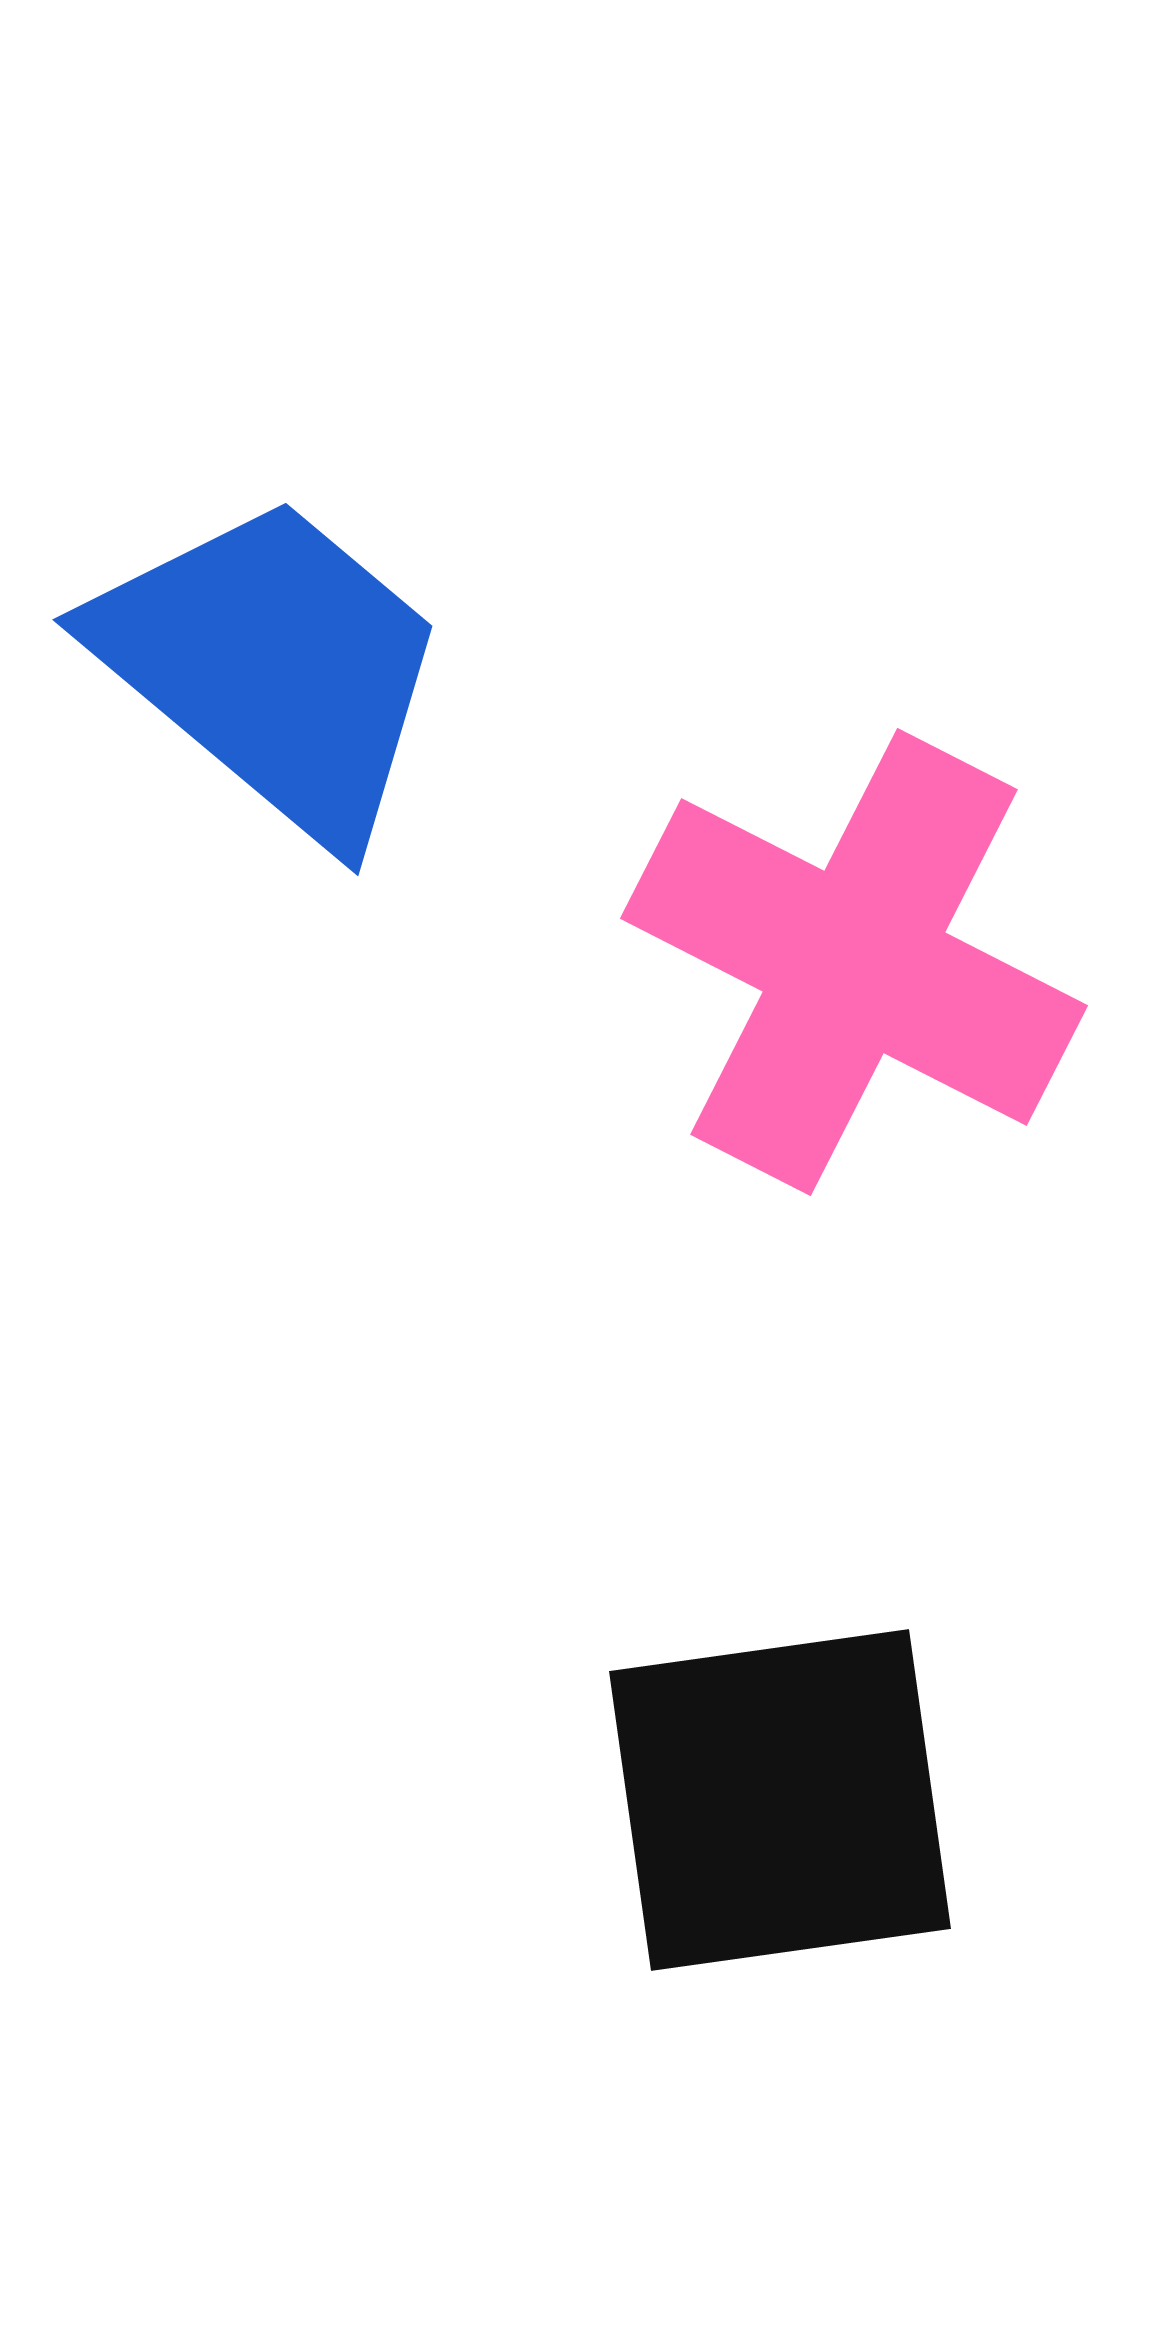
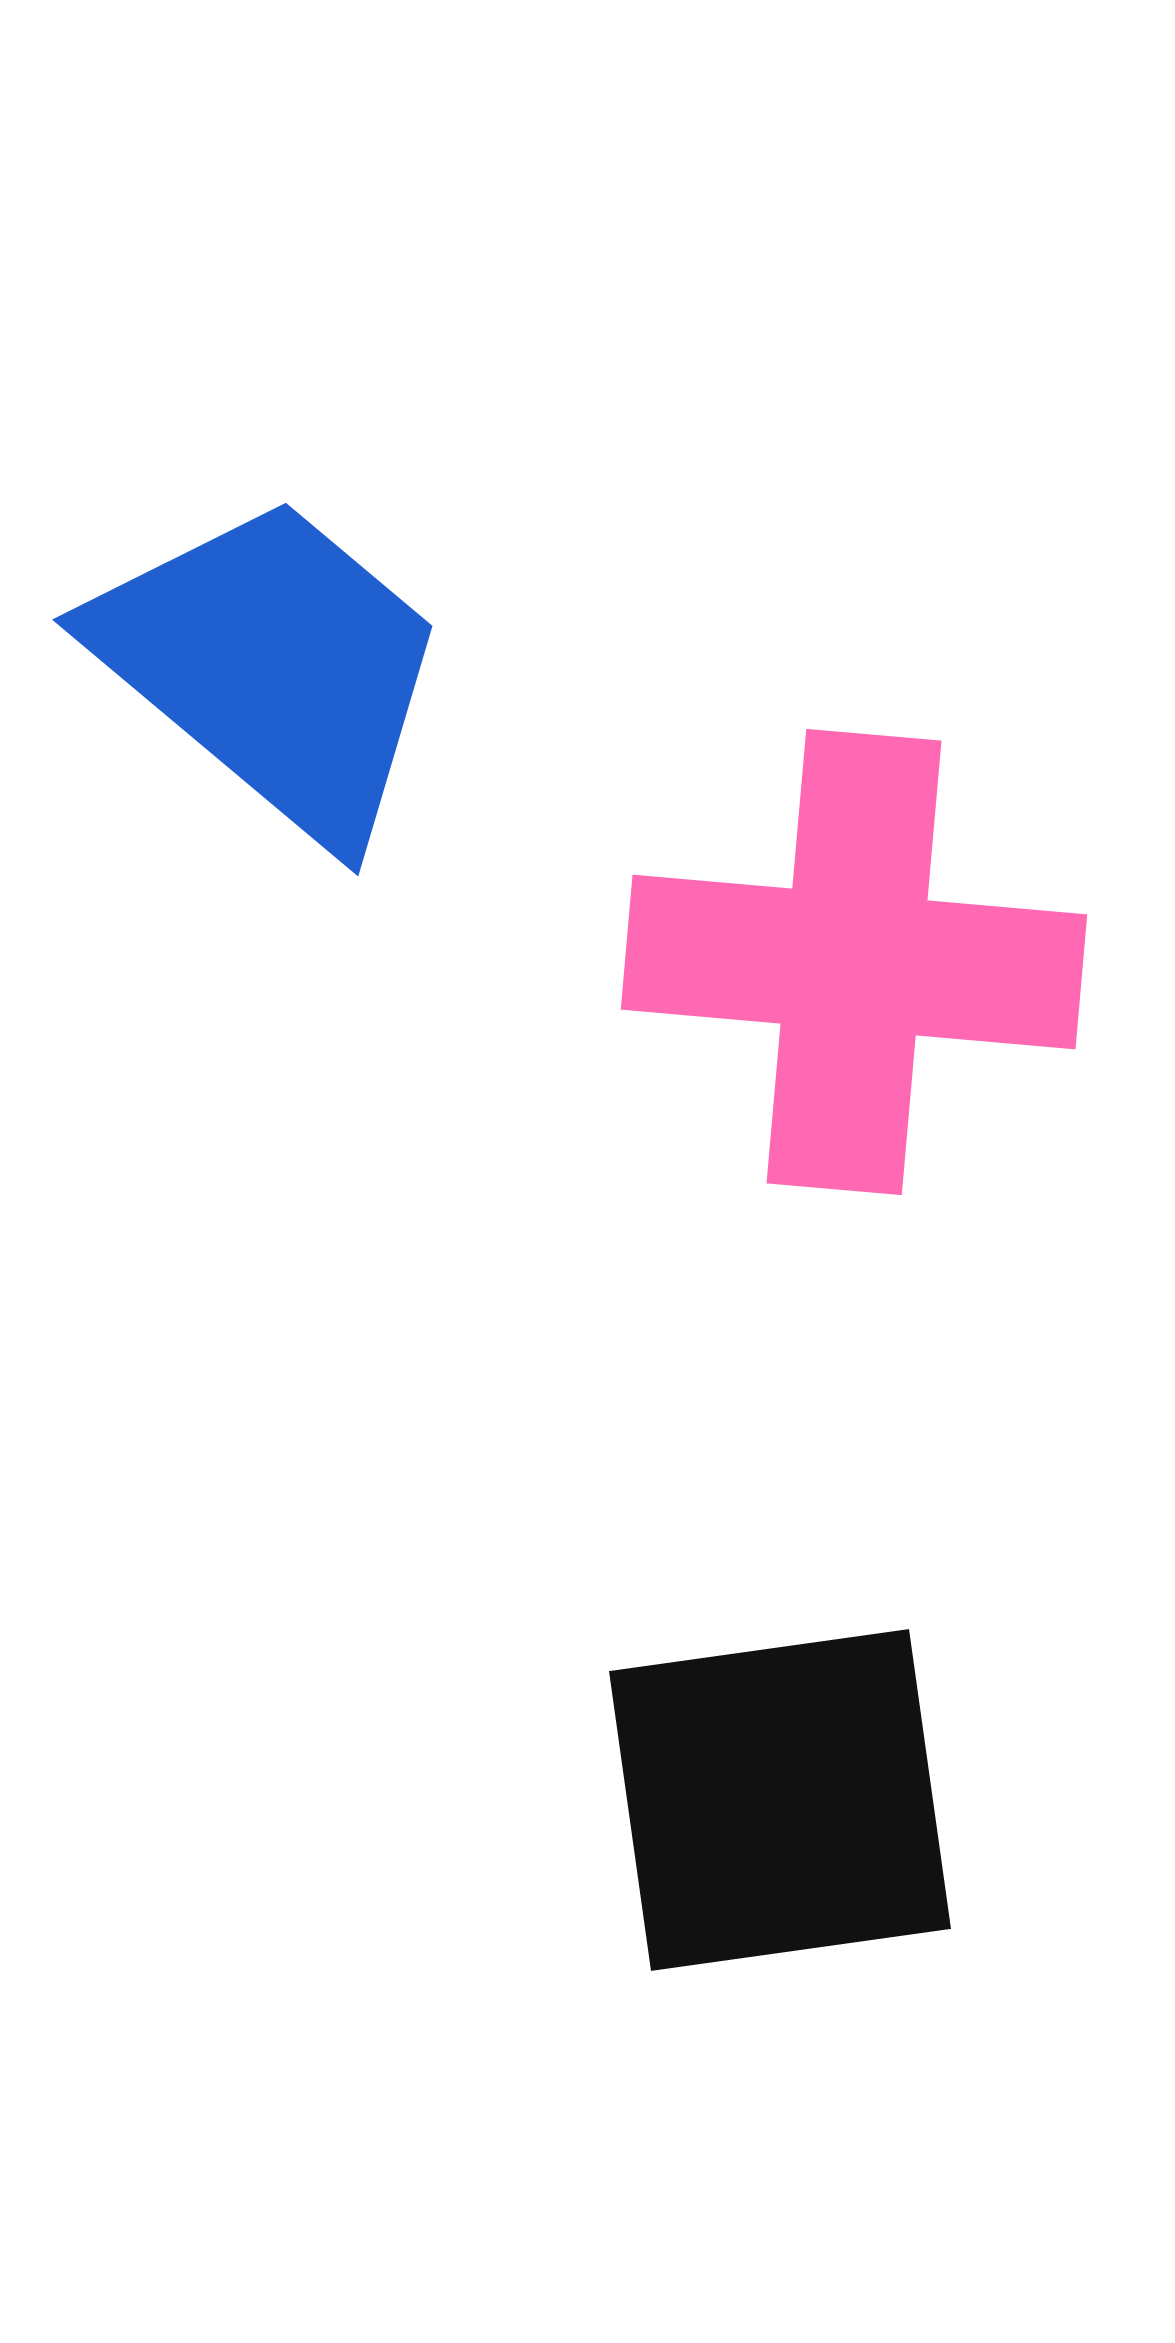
pink cross: rotated 22 degrees counterclockwise
